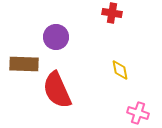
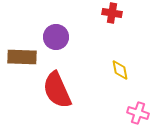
brown rectangle: moved 2 px left, 7 px up
